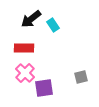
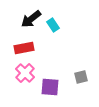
red rectangle: rotated 12 degrees counterclockwise
purple square: moved 6 px right, 1 px up; rotated 12 degrees clockwise
